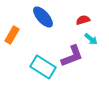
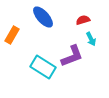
cyan arrow: rotated 24 degrees clockwise
